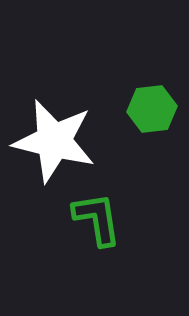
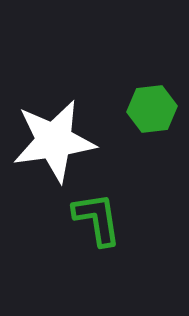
white star: rotated 22 degrees counterclockwise
